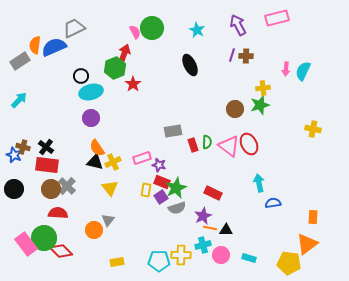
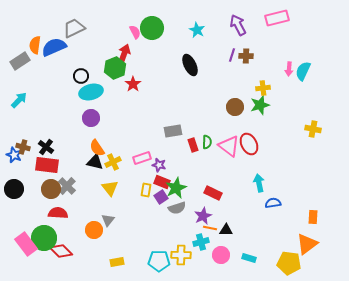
pink arrow at (286, 69): moved 3 px right
brown circle at (235, 109): moved 2 px up
cyan cross at (203, 245): moved 2 px left, 3 px up
